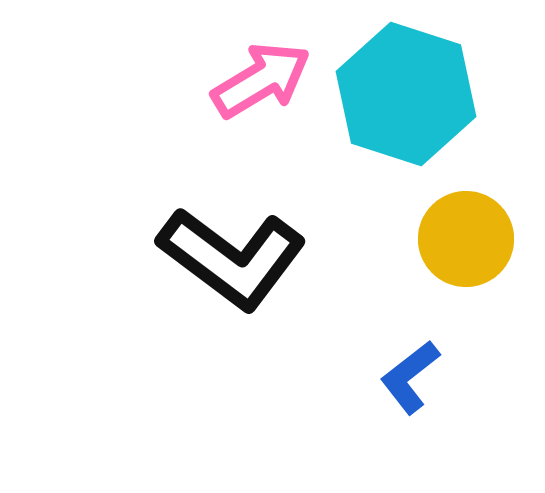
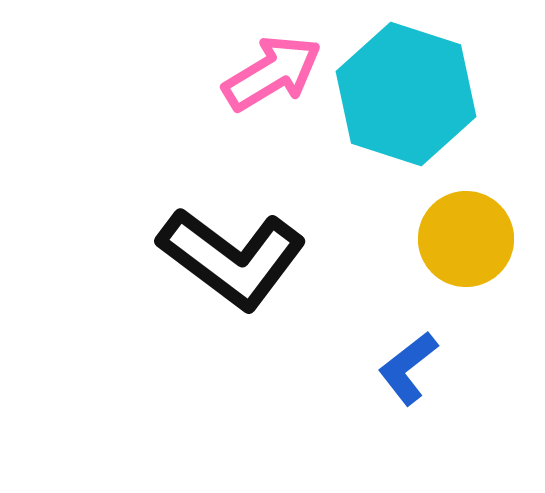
pink arrow: moved 11 px right, 7 px up
blue L-shape: moved 2 px left, 9 px up
